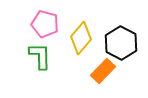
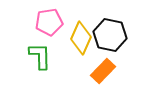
pink pentagon: moved 4 px right, 2 px up; rotated 24 degrees counterclockwise
yellow diamond: rotated 16 degrees counterclockwise
black hexagon: moved 11 px left, 8 px up; rotated 16 degrees counterclockwise
